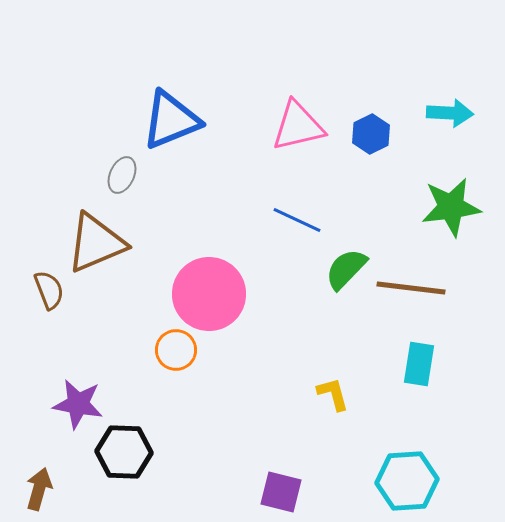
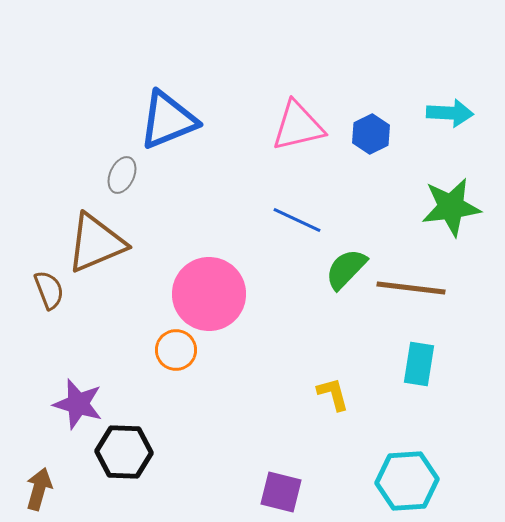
blue triangle: moved 3 px left
purple star: rotated 6 degrees clockwise
